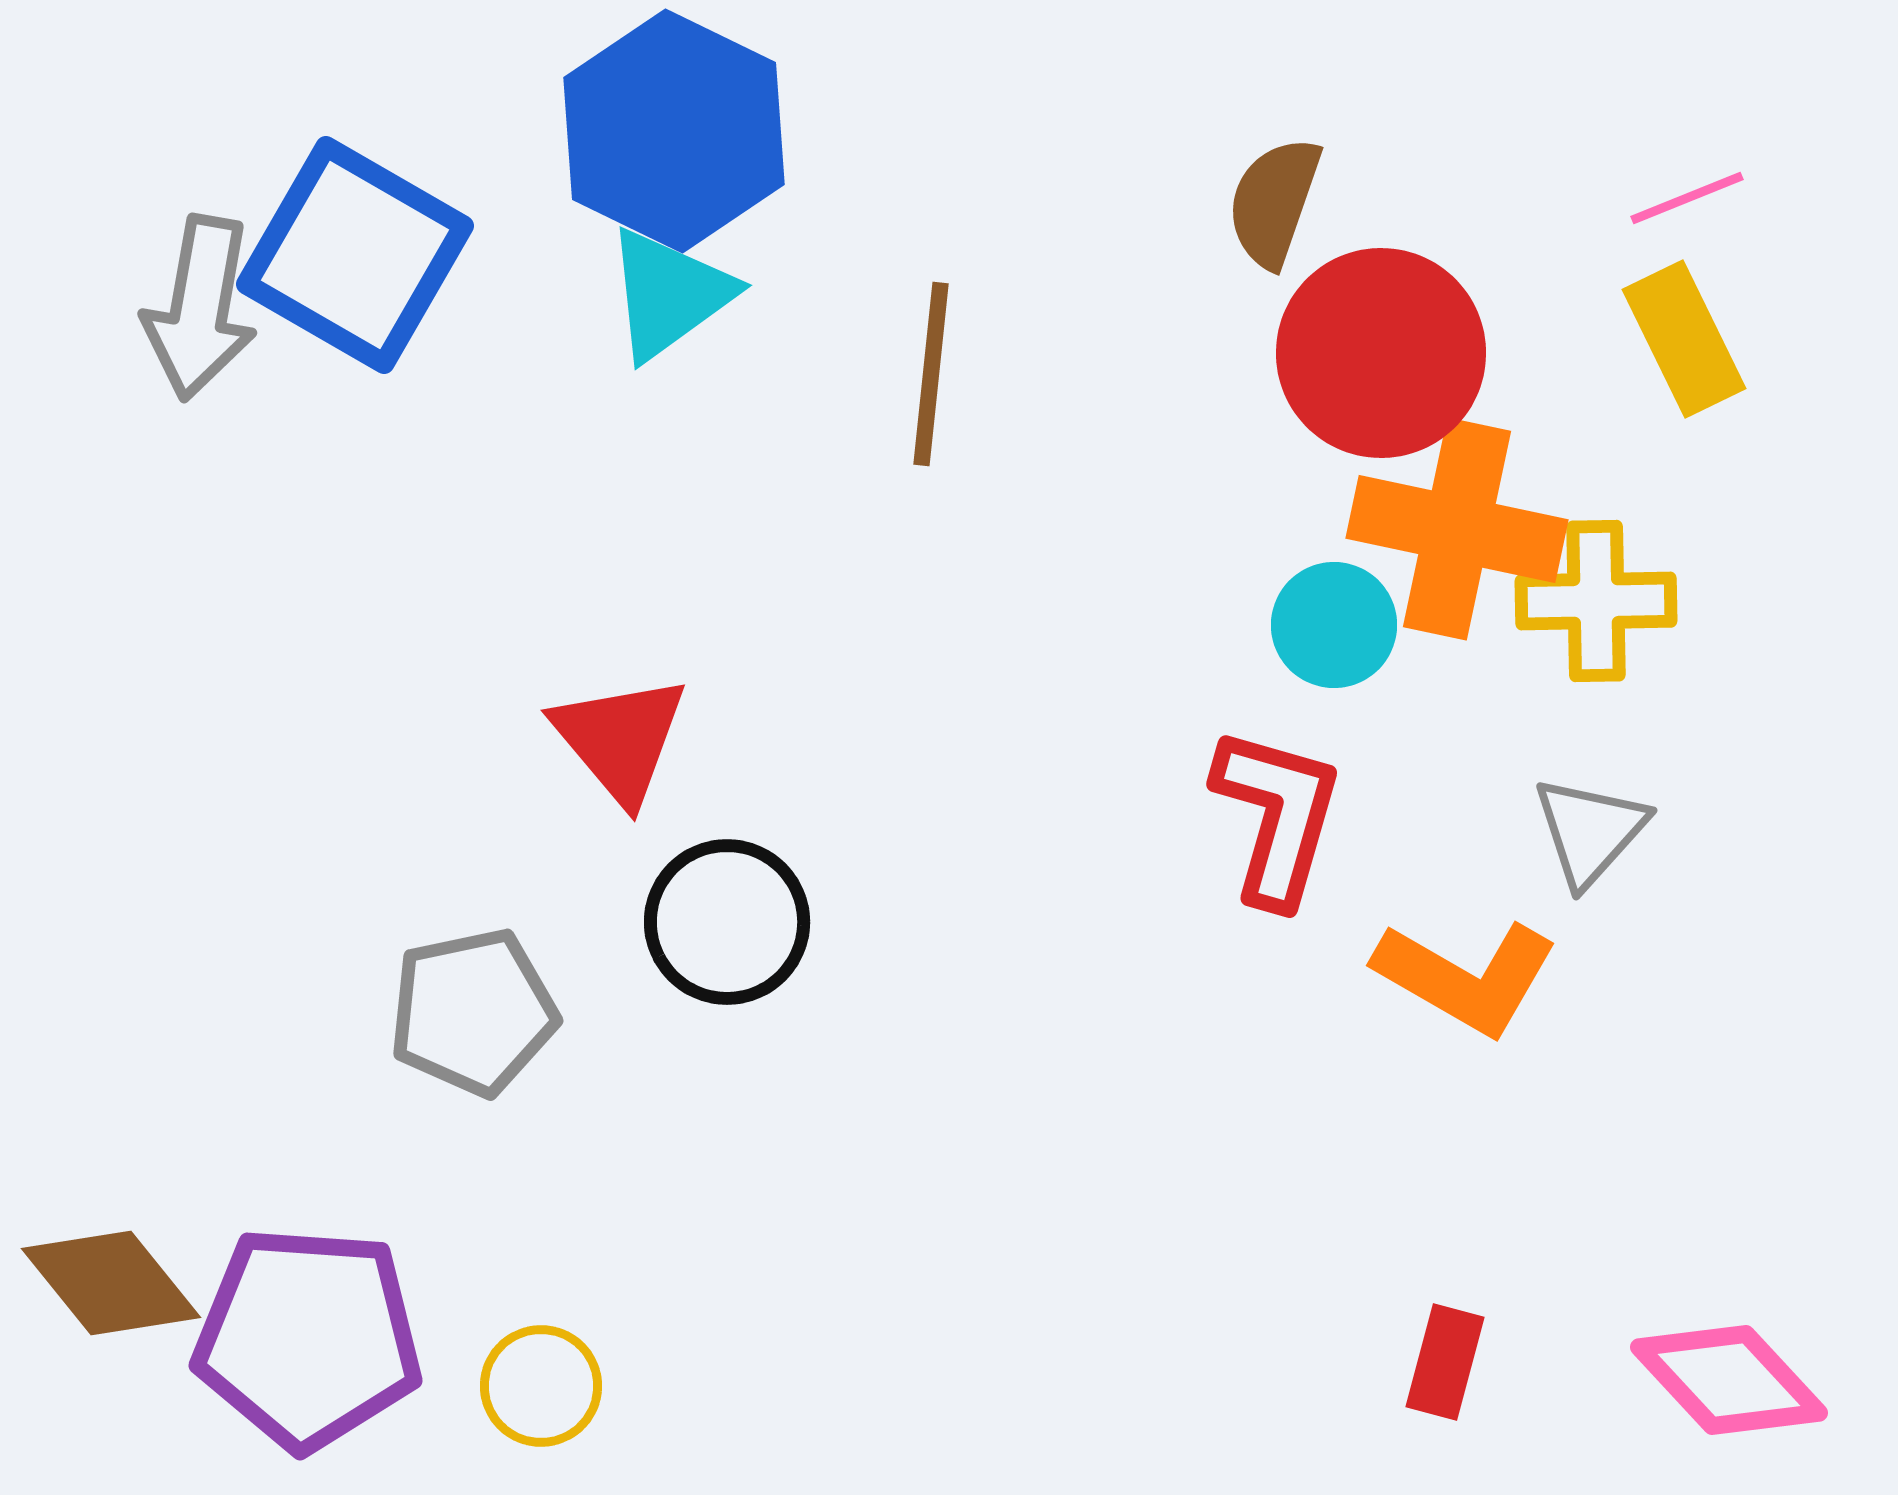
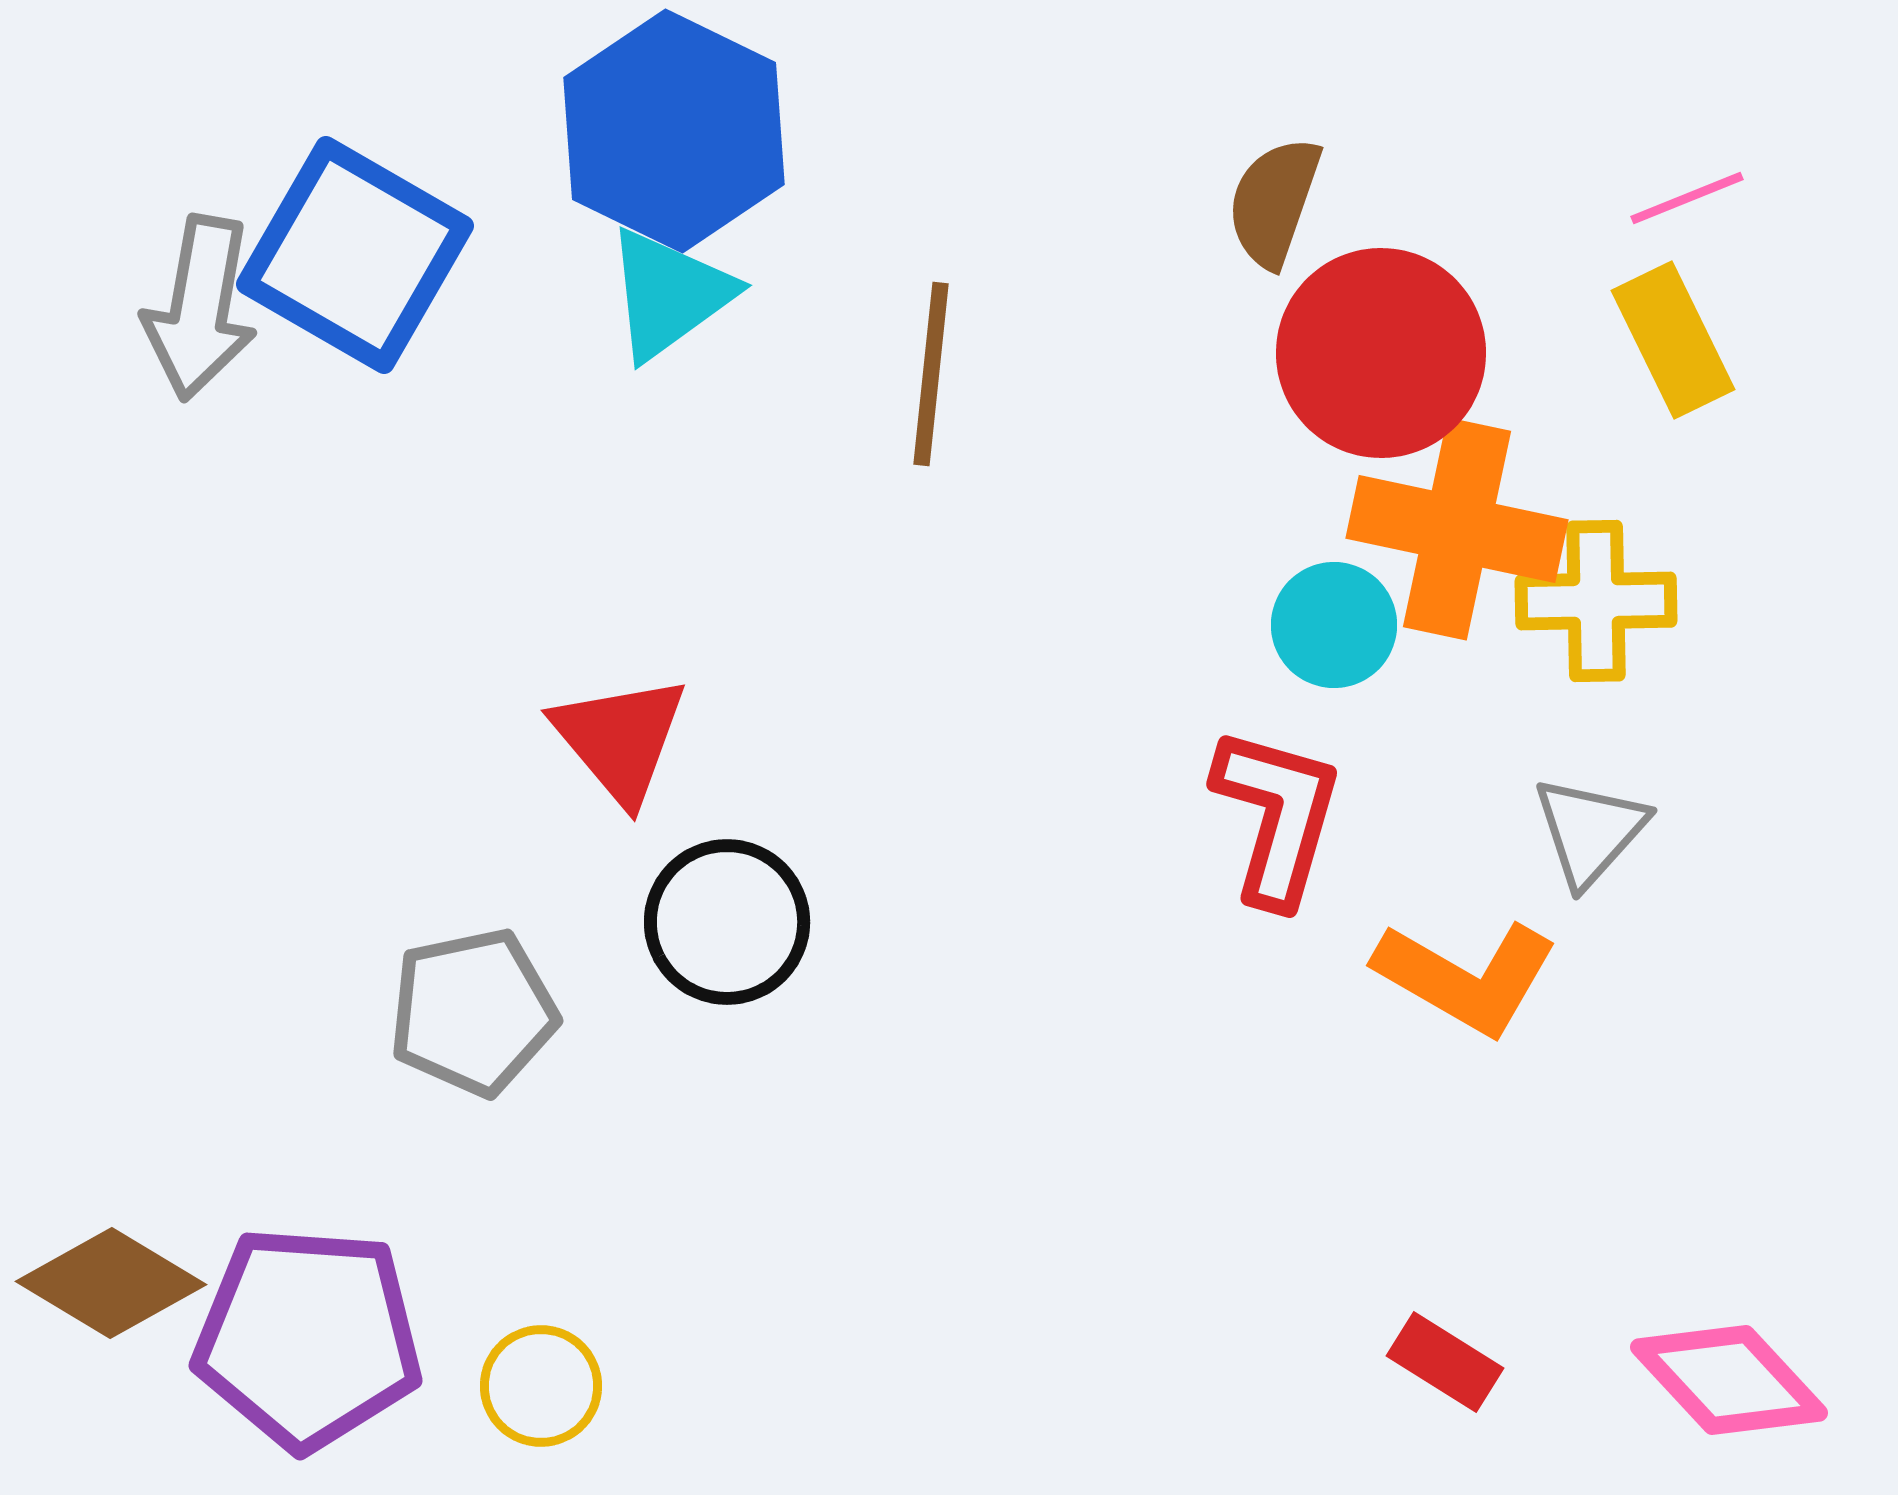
yellow rectangle: moved 11 px left, 1 px down
brown diamond: rotated 20 degrees counterclockwise
red rectangle: rotated 73 degrees counterclockwise
